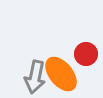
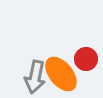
red circle: moved 5 px down
